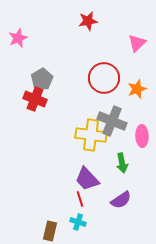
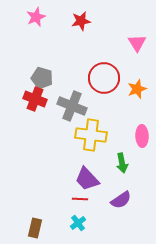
red star: moved 7 px left
pink star: moved 18 px right, 21 px up
pink triangle: rotated 18 degrees counterclockwise
gray pentagon: moved 1 px up; rotated 25 degrees counterclockwise
gray cross: moved 40 px left, 15 px up
red line: rotated 70 degrees counterclockwise
cyan cross: moved 1 px down; rotated 35 degrees clockwise
brown rectangle: moved 15 px left, 3 px up
